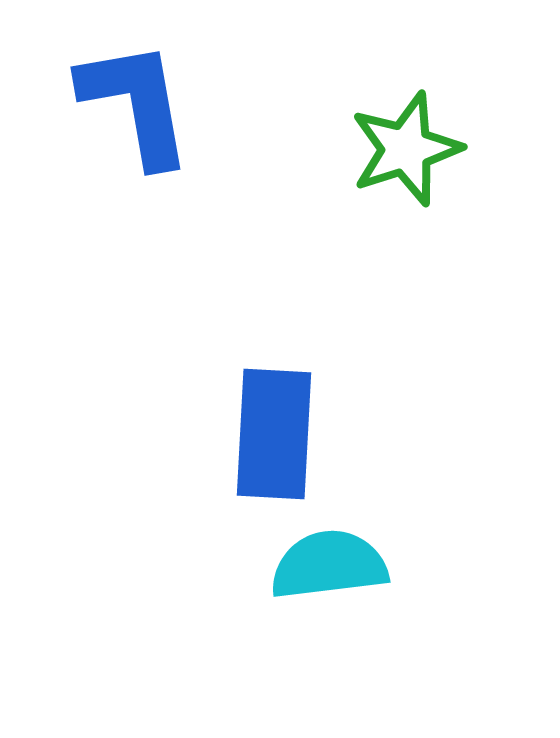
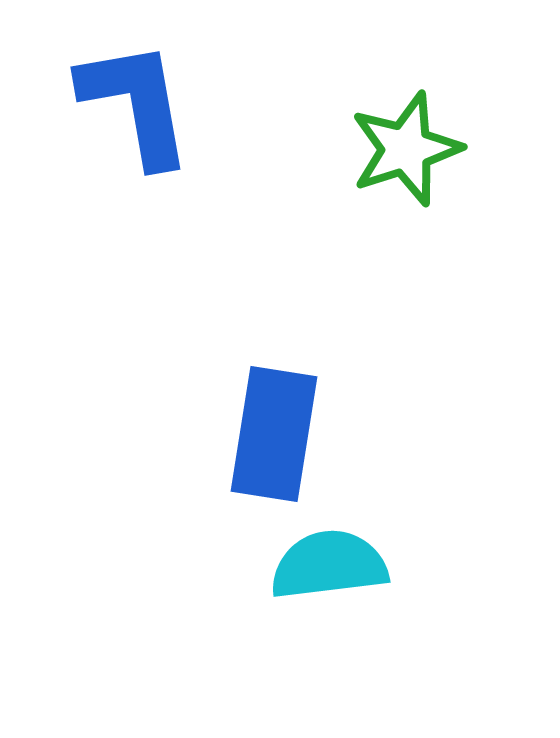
blue rectangle: rotated 6 degrees clockwise
